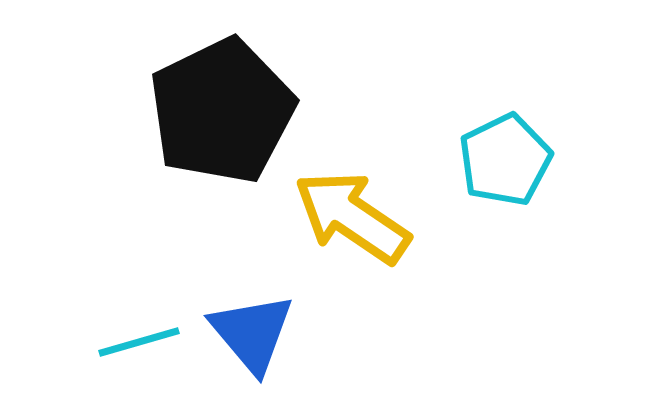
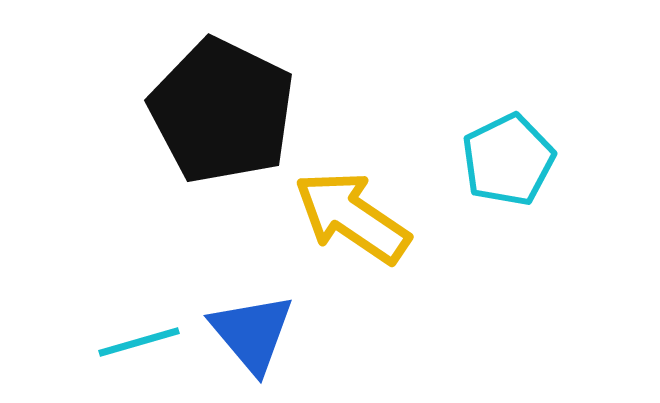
black pentagon: rotated 20 degrees counterclockwise
cyan pentagon: moved 3 px right
